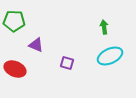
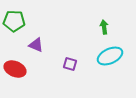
purple square: moved 3 px right, 1 px down
